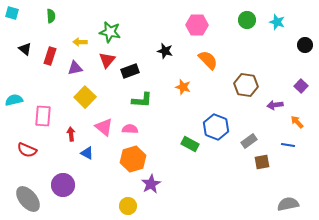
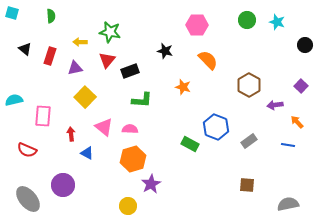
brown hexagon: moved 3 px right; rotated 20 degrees clockwise
brown square: moved 15 px left, 23 px down; rotated 14 degrees clockwise
